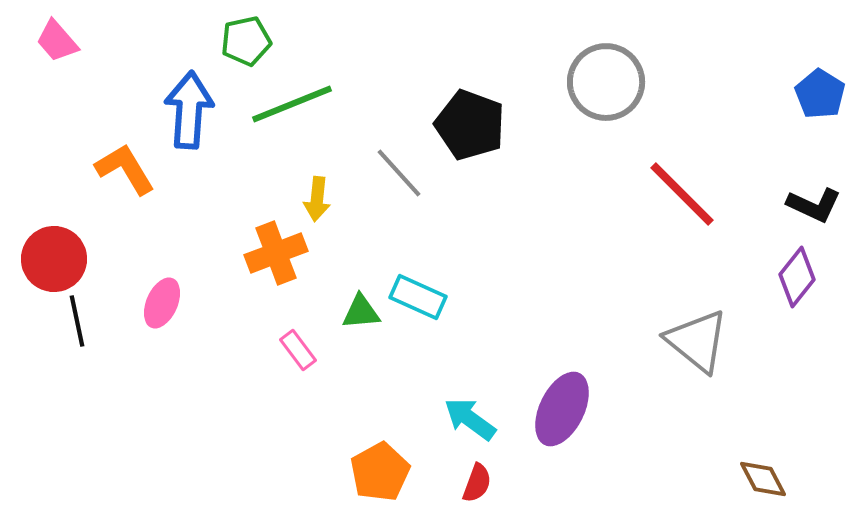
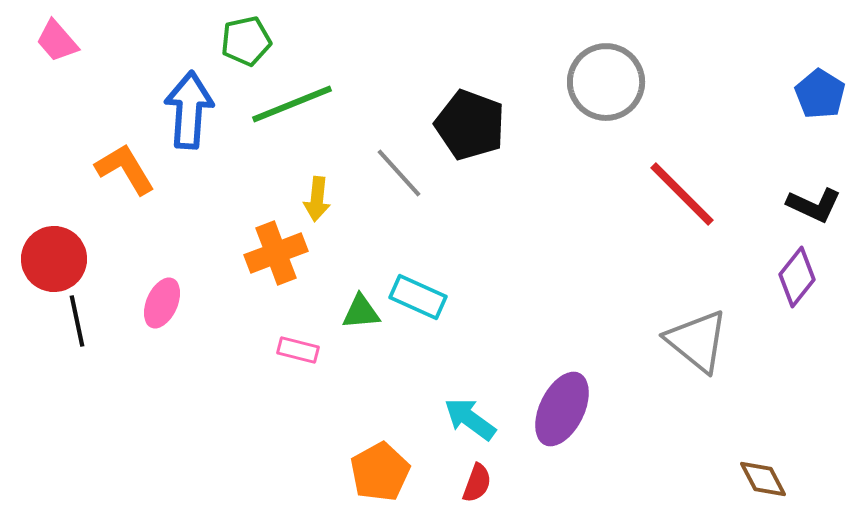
pink rectangle: rotated 39 degrees counterclockwise
